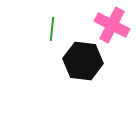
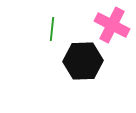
black hexagon: rotated 9 degrees counterclockwise
